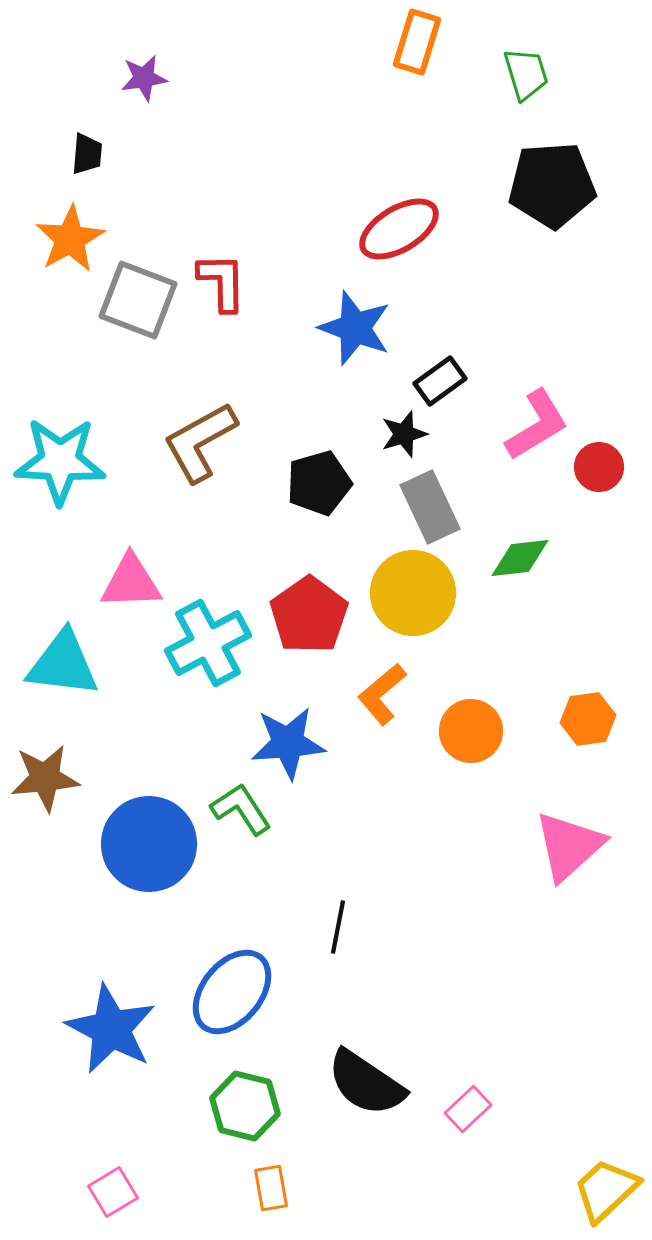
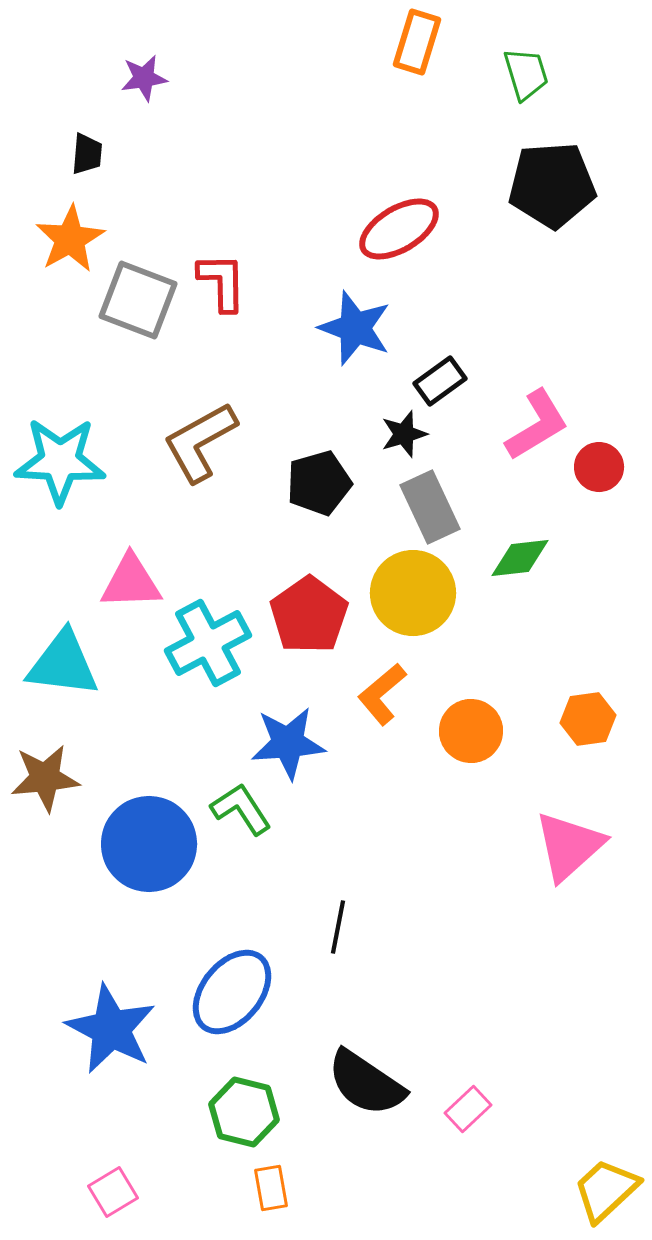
green hexagon at (245, 1106): moved 1 px left, 6 px down
